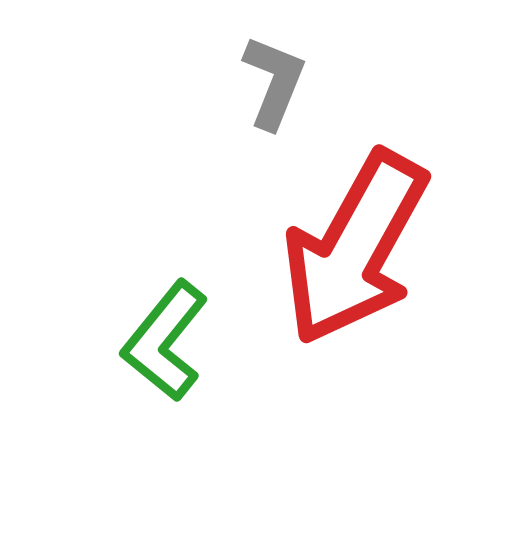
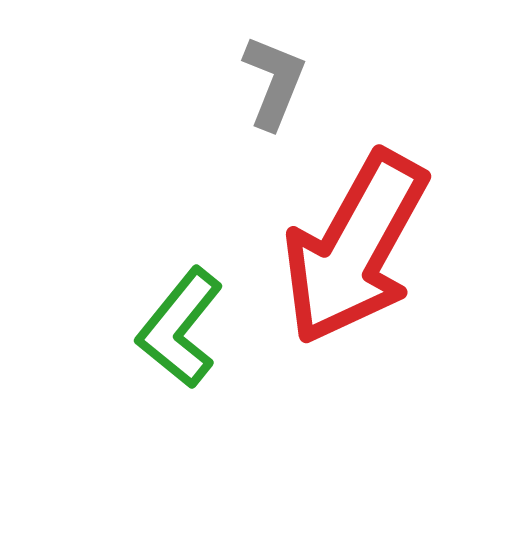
green L-shape: moved 15 px right, 13 px up
